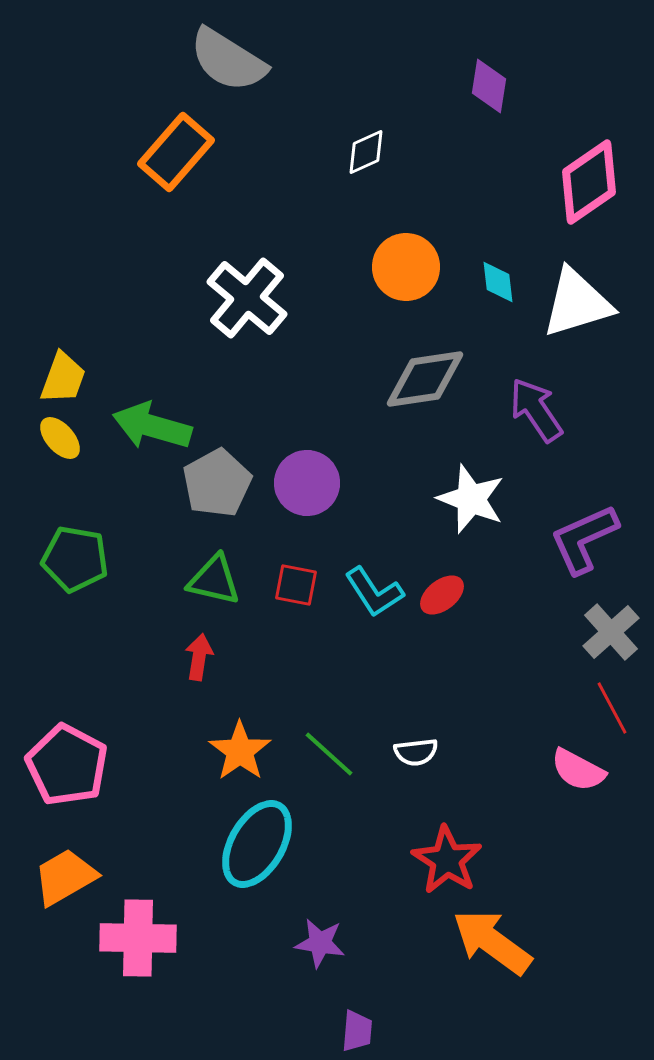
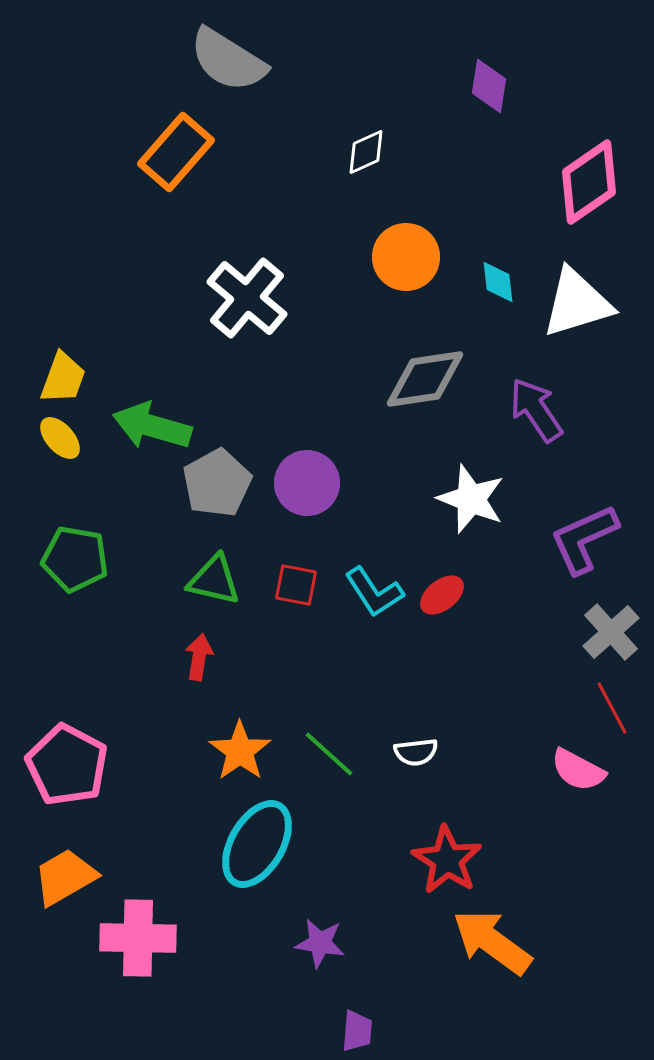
orange circle: moved 10 px up
